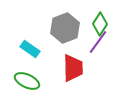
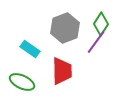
green diamond: moved 1 px right
purple line: moved 2 px left
red trapezoid: moved 11 px left, 3 px down
green ellipse: moved 5 px left, 1 px down
